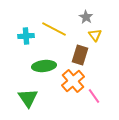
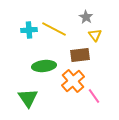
cyan cross: moved 3 px right, 6 px up
brown rectangle: rotated 66 degrees clockwise
